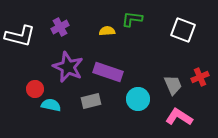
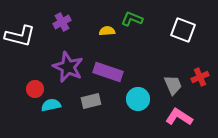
green L-shape: rotated 15 degrees clockwise
purple cross: moved 2 px right, 5 px up
cyan semicircle: rotated 24 degrees counterclockwise
